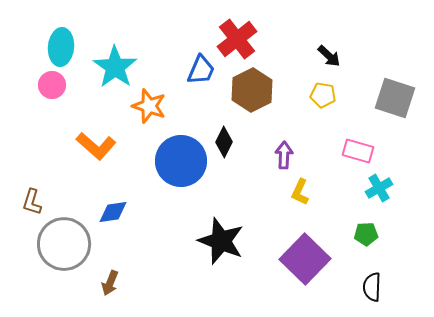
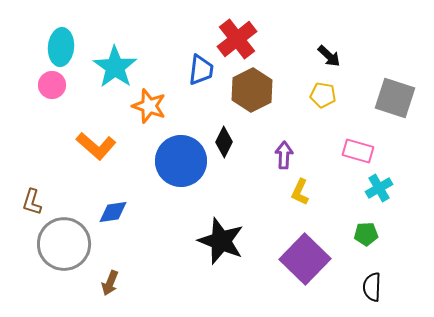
blue trapezoid: rotated 16 degrees counterclockwise
